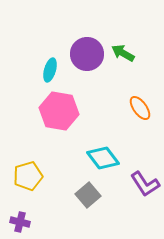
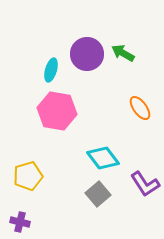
cyan ellipse: moved 1 px right
pink hexagon: moved 2 px left
gray square: moved 10 px right, 1 px up
